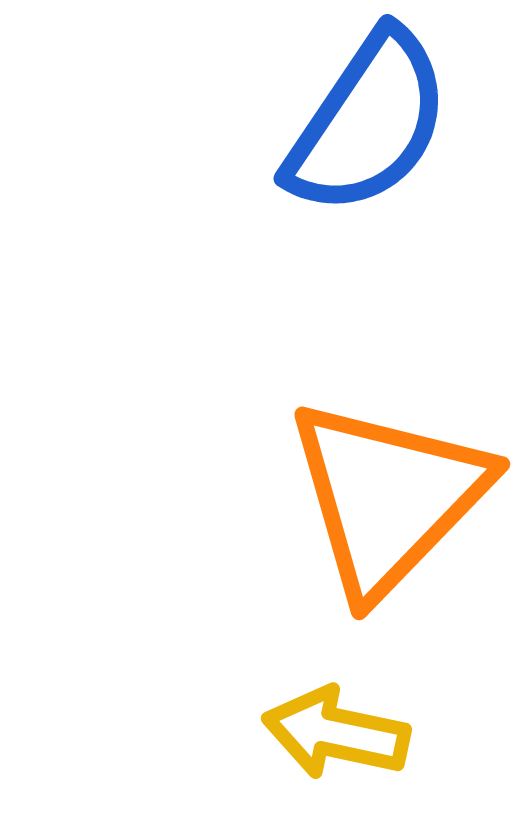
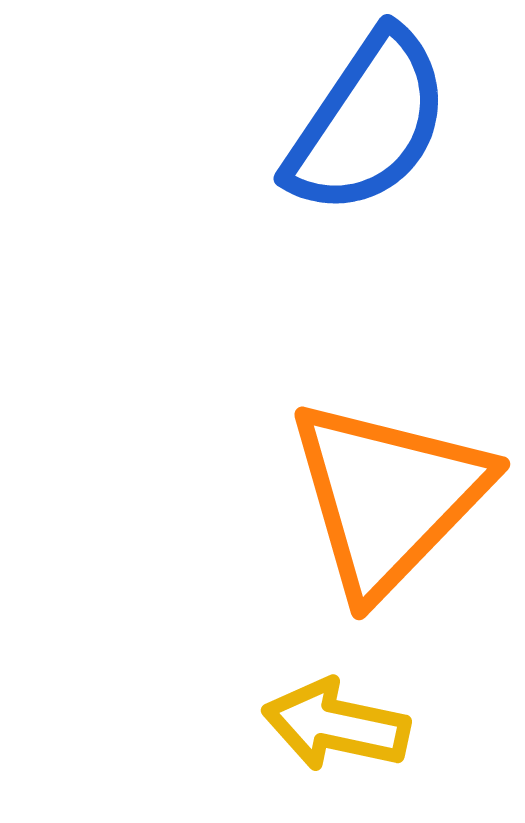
yellow arrow: moved 8 px up
